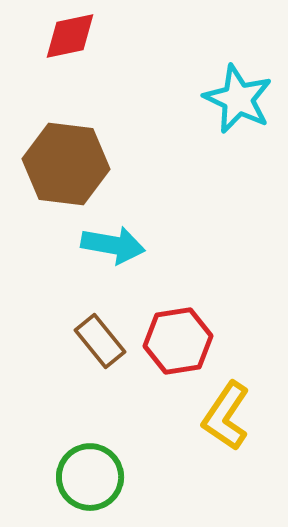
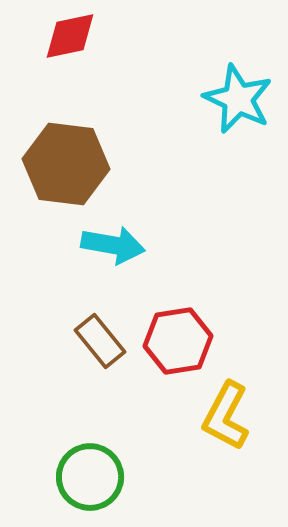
yellow L-shape: rotated 6 degrees counterclockwise
